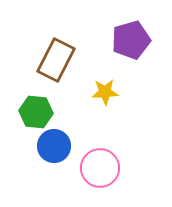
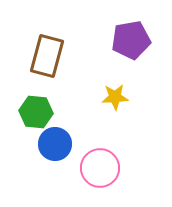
purple pentagon: rotated 6 degrees clockwise
brown rectangle: moved 9 px left, 4 px up; rotated 12 degrees counterclockwise
yellow star: moved 10 px right, 5 px down
blue circle: moved 1 px right, 2 px up
